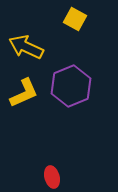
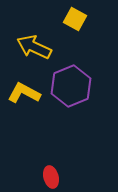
yellow arrow: moved 8 px right
yellow L-shape: rotated 128 degrees counterclockwise
red ellipse: moved 1 px left
